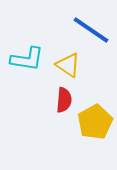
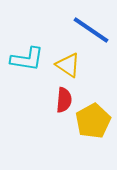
yellow pentagon: moved 2 px left, 1 px up
